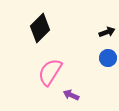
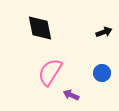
black diamond: rotated 56 degrees counterclockwise
black arrow: moved 3 px left
blue circle: moved 6 px left, 15 px down
